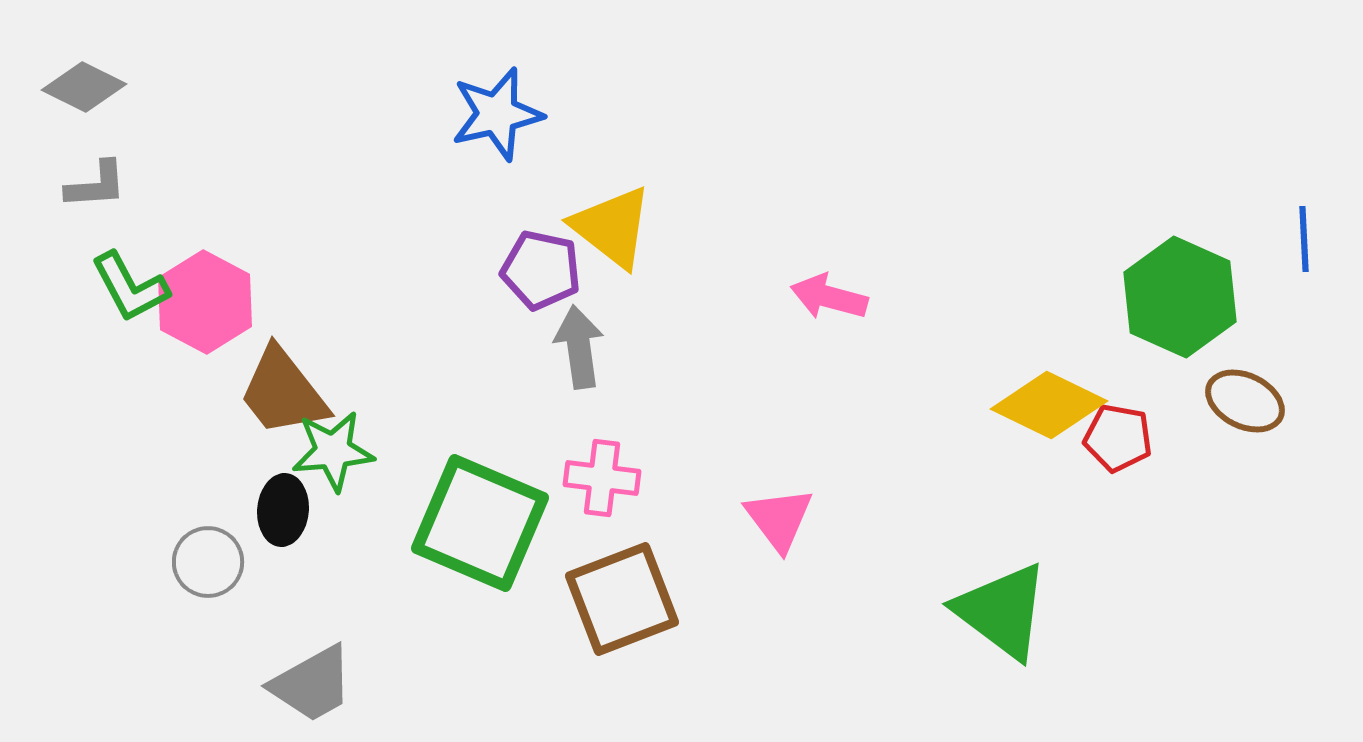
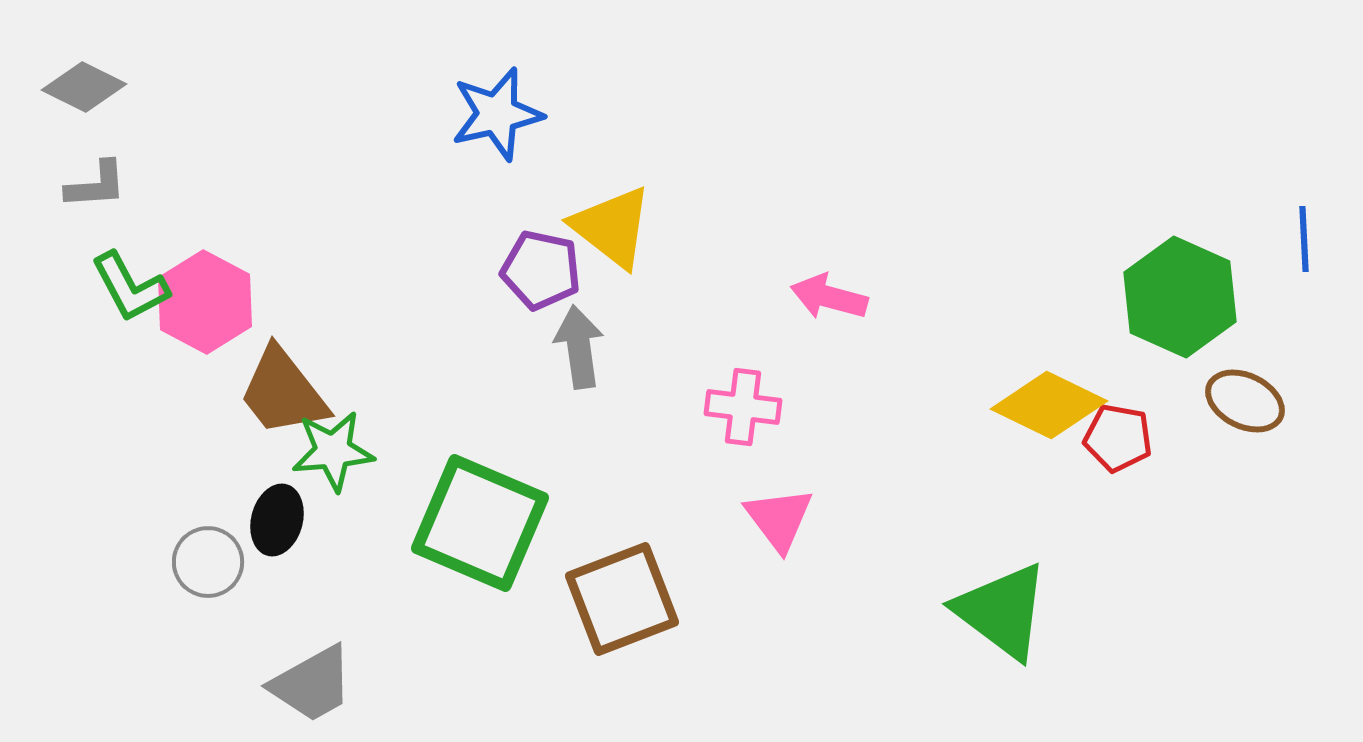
pink cross: moved 141 px right, 71 px up
black ellipse: moved 6 px left, 10 px down; rotated 10 degrees clockwise
